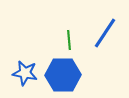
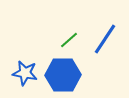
blue line: moved 6 px down
green line: rotated 54 degrees clockwise
